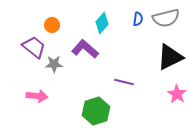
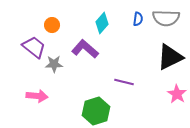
gray semicircle: rotated 16 degrees clockwise
